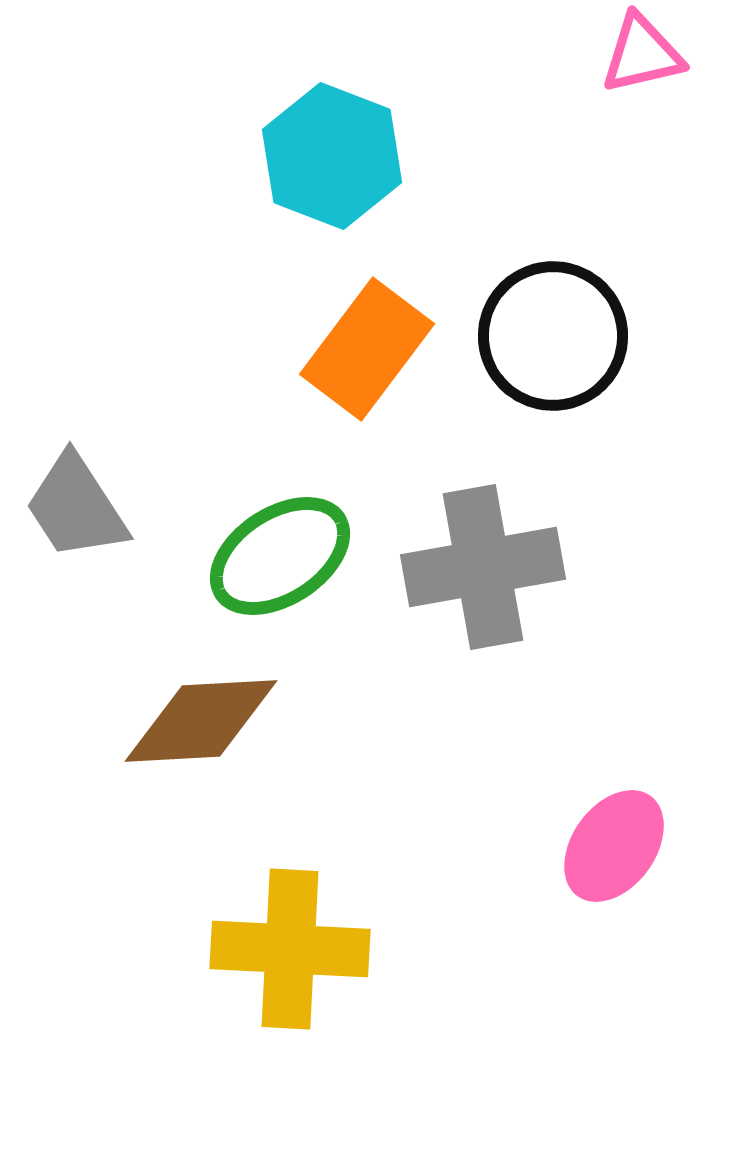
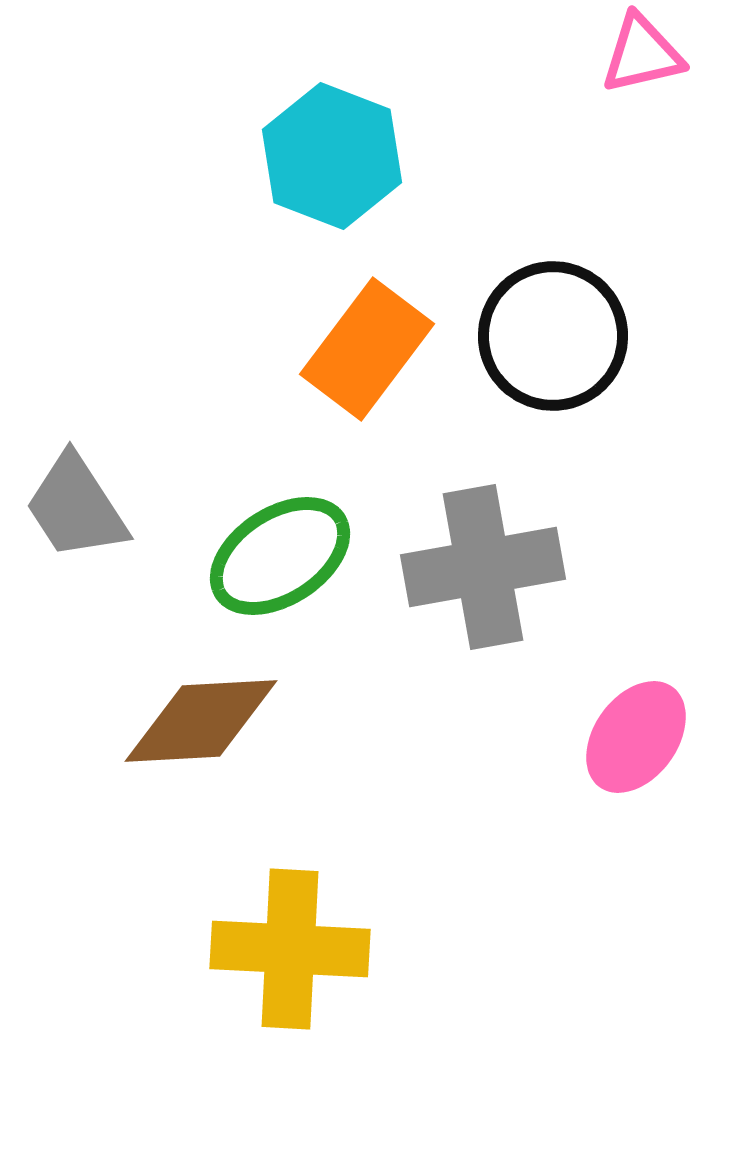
pink ellipse: moved 22 px right, 109 px up
